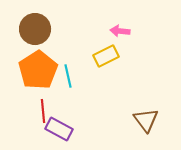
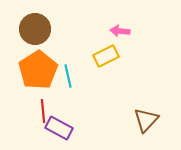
brown triangle: rotated 20 degrees clockwise
purple rectangle: moved 1 px up
